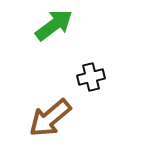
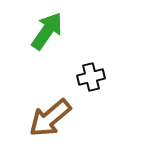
green arrow: moved 7 px left, 6 px down; rotated 18 degrees counterclockwise
